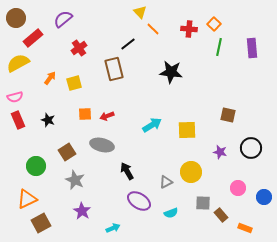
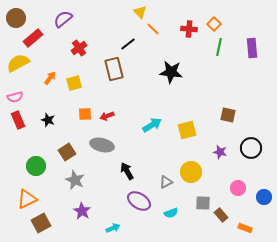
yellow square at (187, 130): rotated 12 degrees counterclockwise
